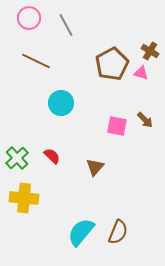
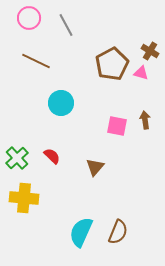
brown arrow: rotated 144 degrees counterclockwise
cyan semicircle: rotated 16 degrees counterclockwise
